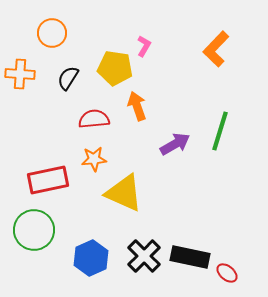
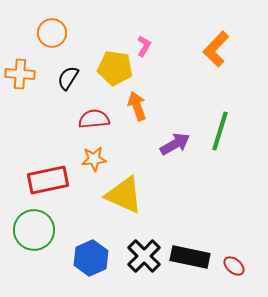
yellow triangle: moved 2 px down
red ellipse: moved 7 px right, 7 px up
